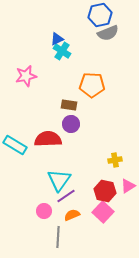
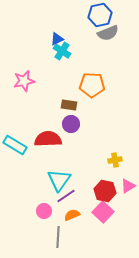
pink star: moved 2 px left, 5 px down
